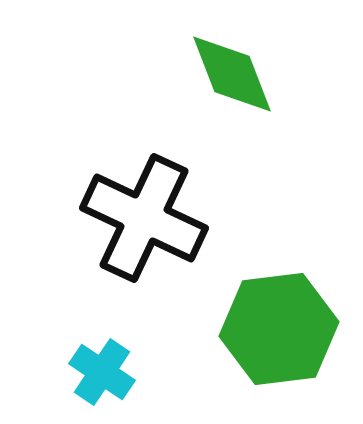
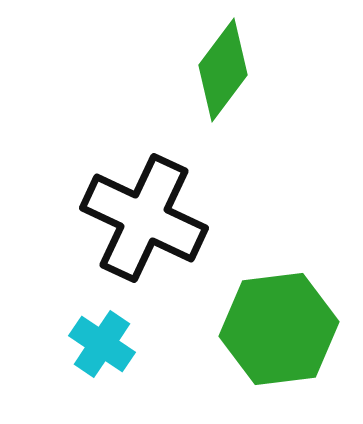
green diamond: moved 9 px left, 4 px up; rotated 58 degrees clockwise
cyan cross: moved 28 px up
